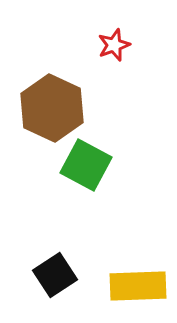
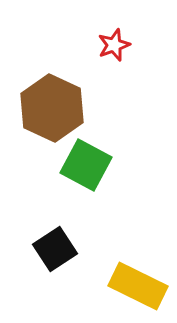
black square: moved 26 px up
yellow rectangle: rotated 28 degrees clockwise
